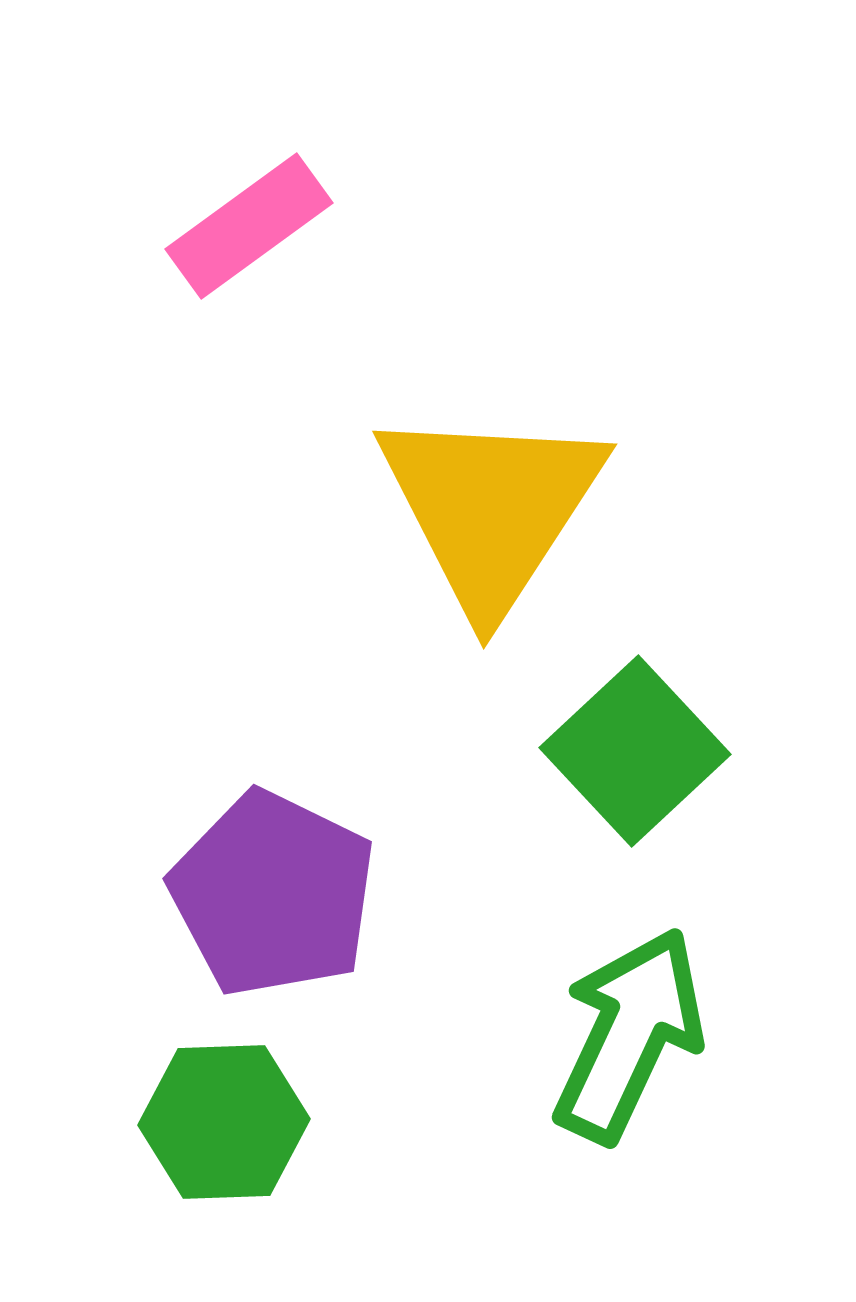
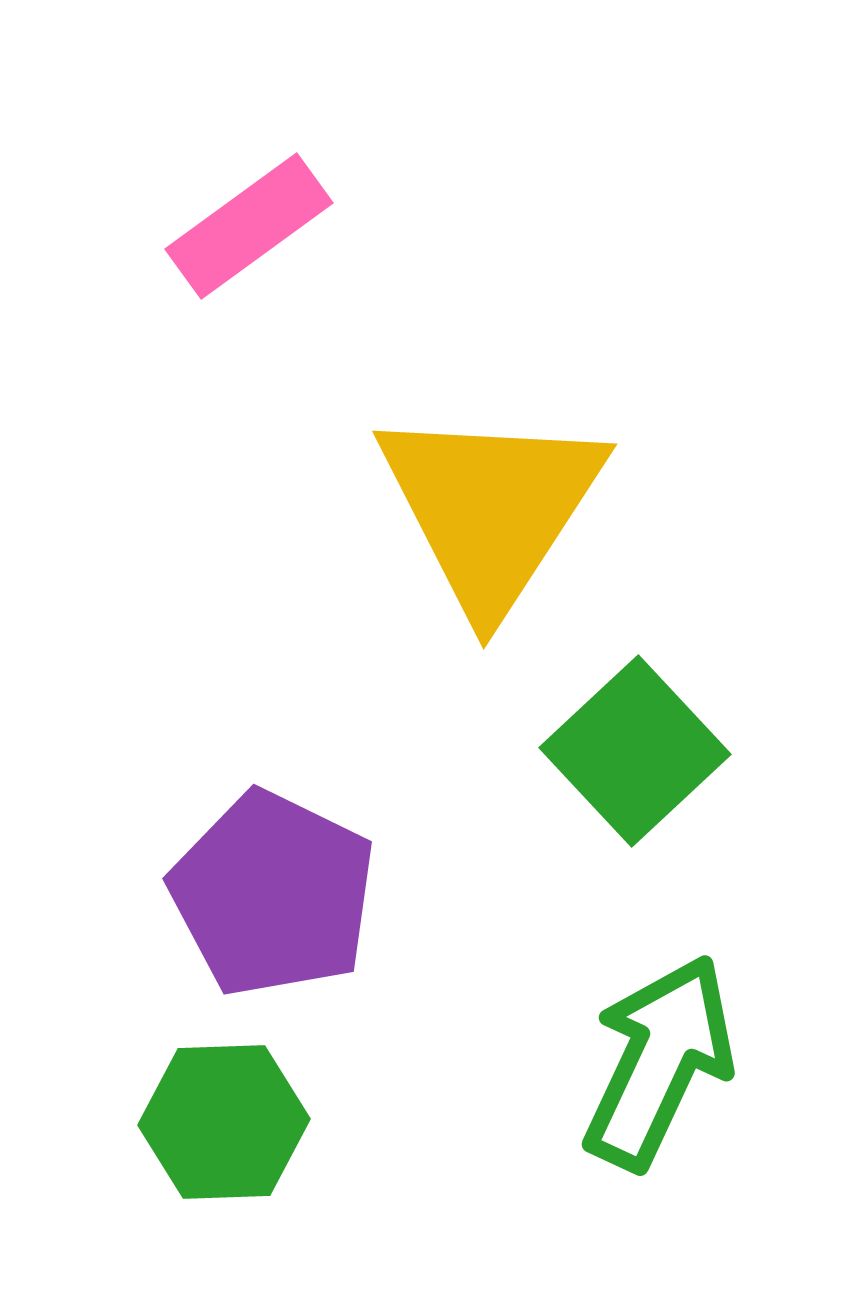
green arrow: moved 30 px right, 27 px down
